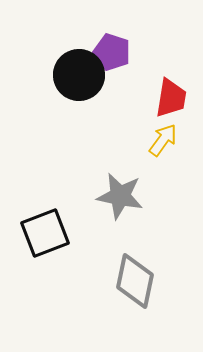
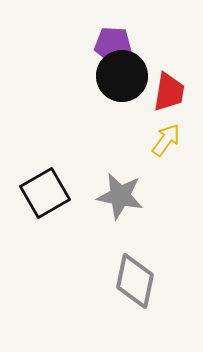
purple pentagon: moved 1 px right, 7 px up; rotated 15 degrees counterclockwise
black circle: moved 43 px right, 1 px down
red trapezoid: moved 2 px left, 6 px up
yellow arrow: moved 3 px right
black square: moved 40 px up; rotated 9 degrees counterclockwise
